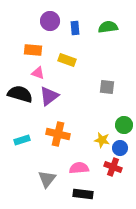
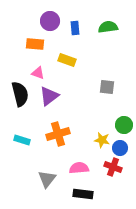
orange rectangle: moved 2 px right, 6 px up
black semicircle: rotated 60 degrees clockwise
orange cross: rotated 30 degrees counterclockwise
cyan rectangle: rotated 35 degrees clockwise
